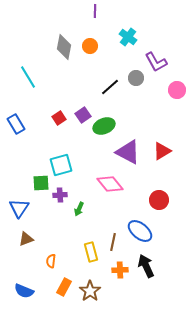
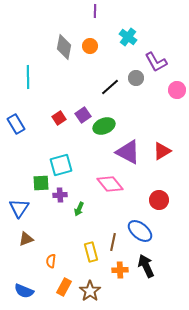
cyan line: rotated 30 degrees clockwise
